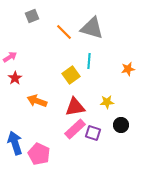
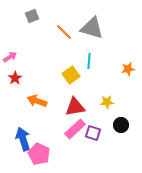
blue arrow: moved 8 px right, 4 px up
